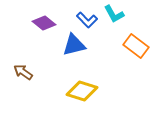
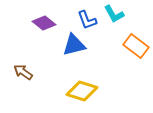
blue L-shape: rotated 25 degrees clockwise
